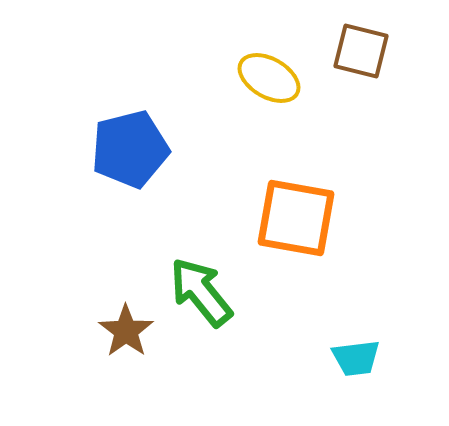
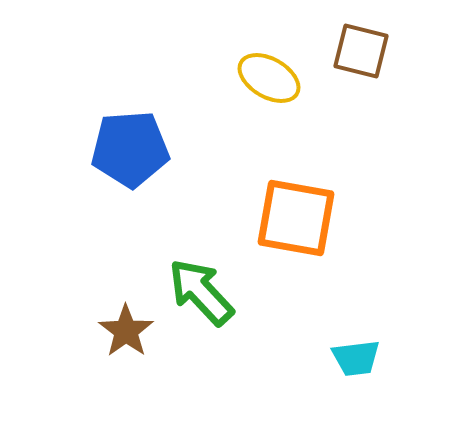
blue pentagon: rotated 10 degrees clockwise
green arrow: rotated 4 degrees counterclockwise
